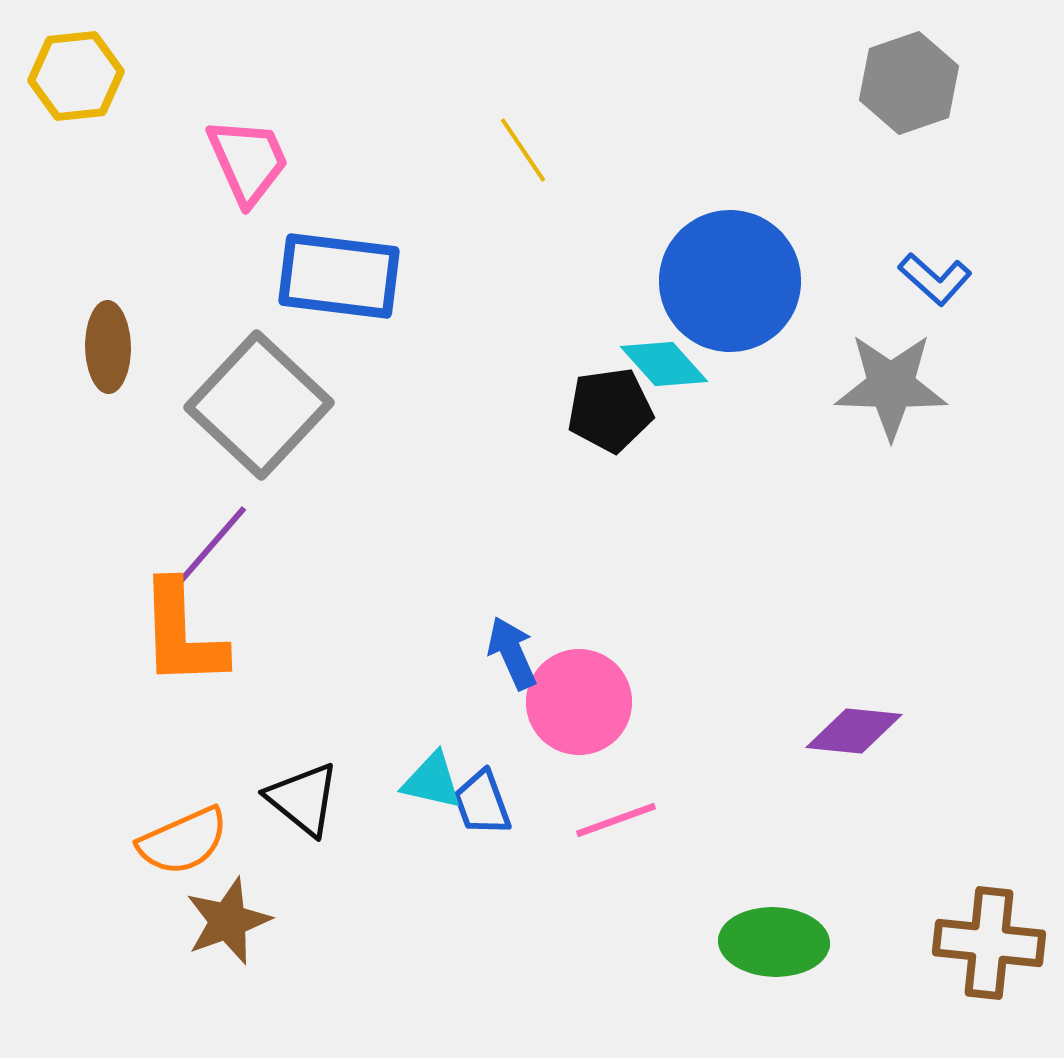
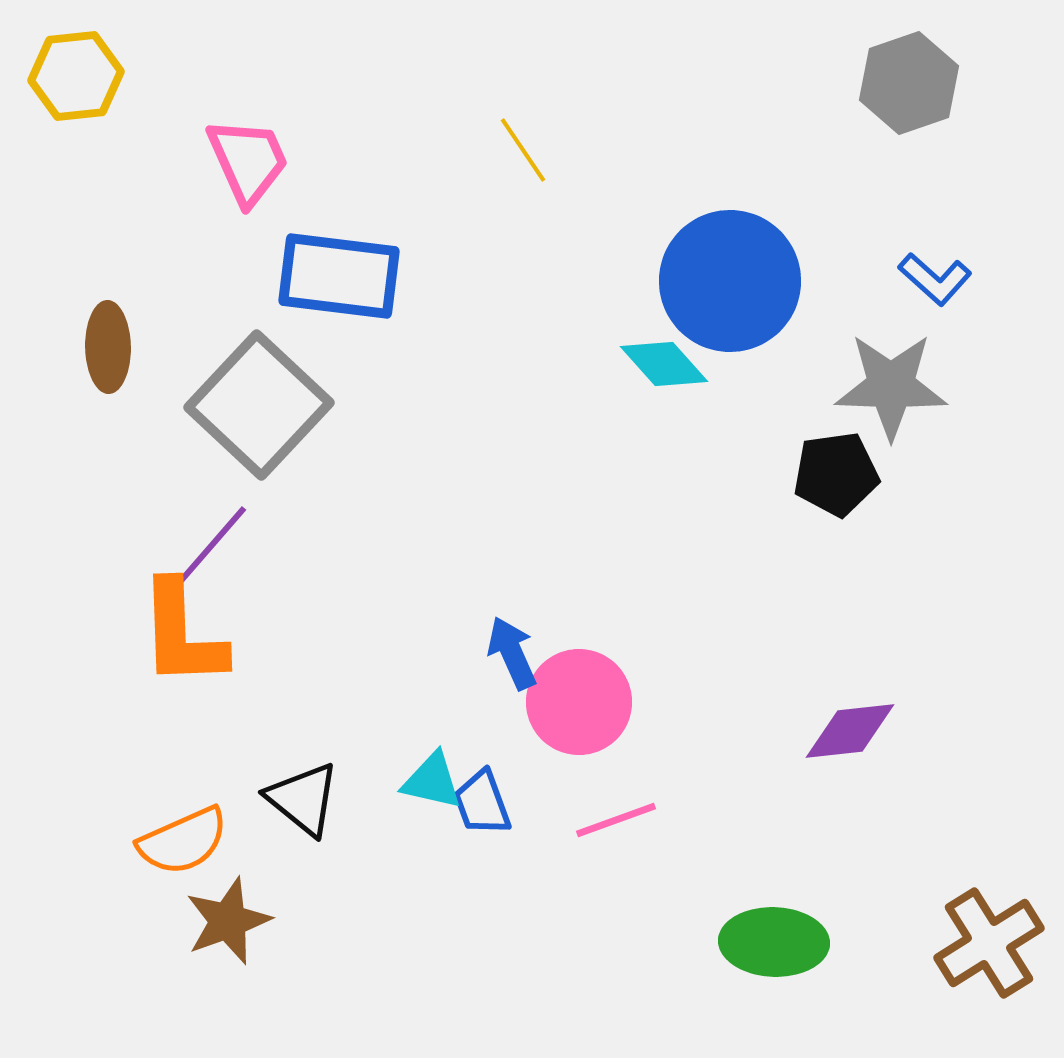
black pentagon: moved 226 px right, 64 px down
purple diamond: moved 4 px left; rotated 12 degrees counterclockwise
brown cross: rotated 38 degrees counterclockwise
